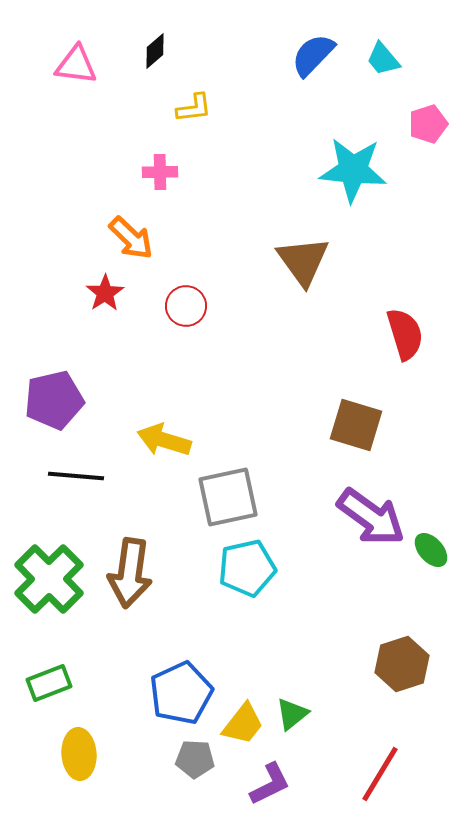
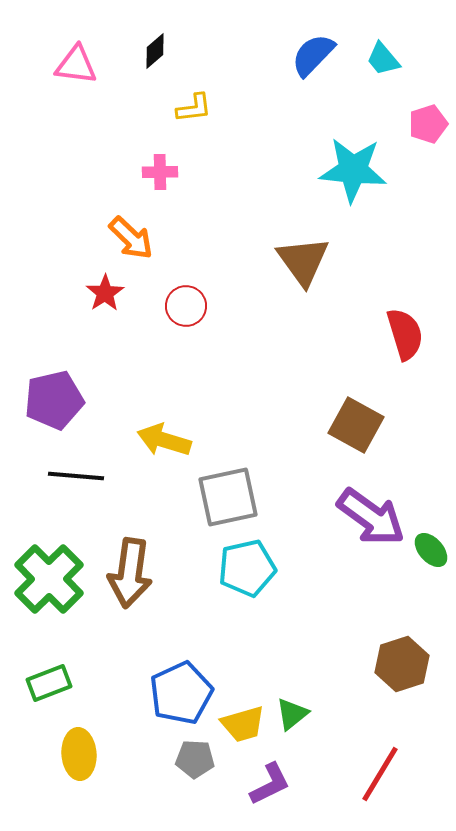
brown square: rotated 12 degrees clockwise
yellow trapezoid: rotated 36 degrees clockwise
